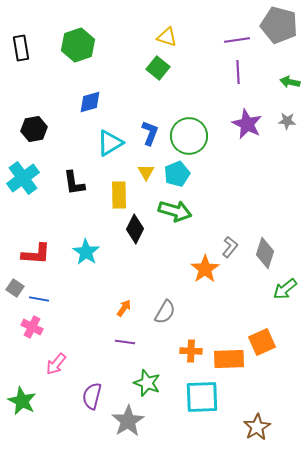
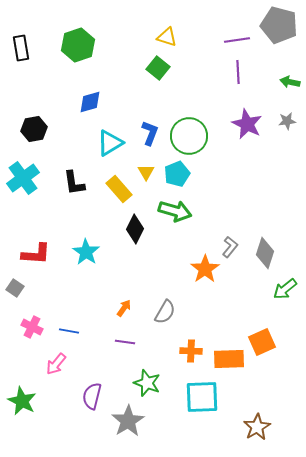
gray star at (287, 121): rotated 12 degrees counterclockwise
yellow rectangle at (119, 195): moved 6 px up; rotated 40 degrees counterclockwise
blue line at (39, 299): moved 30 px right, 32 px down
